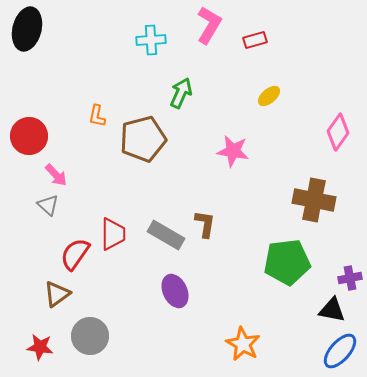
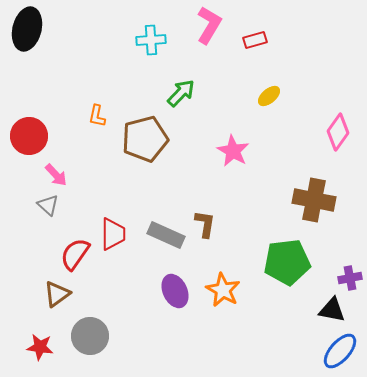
green arrow: rotated 20 degrees clockwise
brown pentagon: moved 2 px right
pink star: rotated 20 degrees clockwise
gray rectangle: rotated 6 degrees counterclockwise
orange star: moved 20 px left, 54 px up
